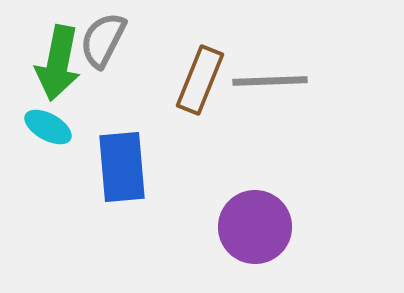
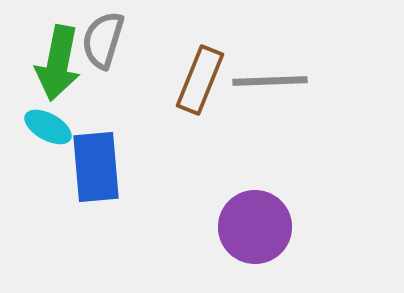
gray semicircle: rotated 10 degrees counterclockwise
blue rectangle: moved 26 px left
